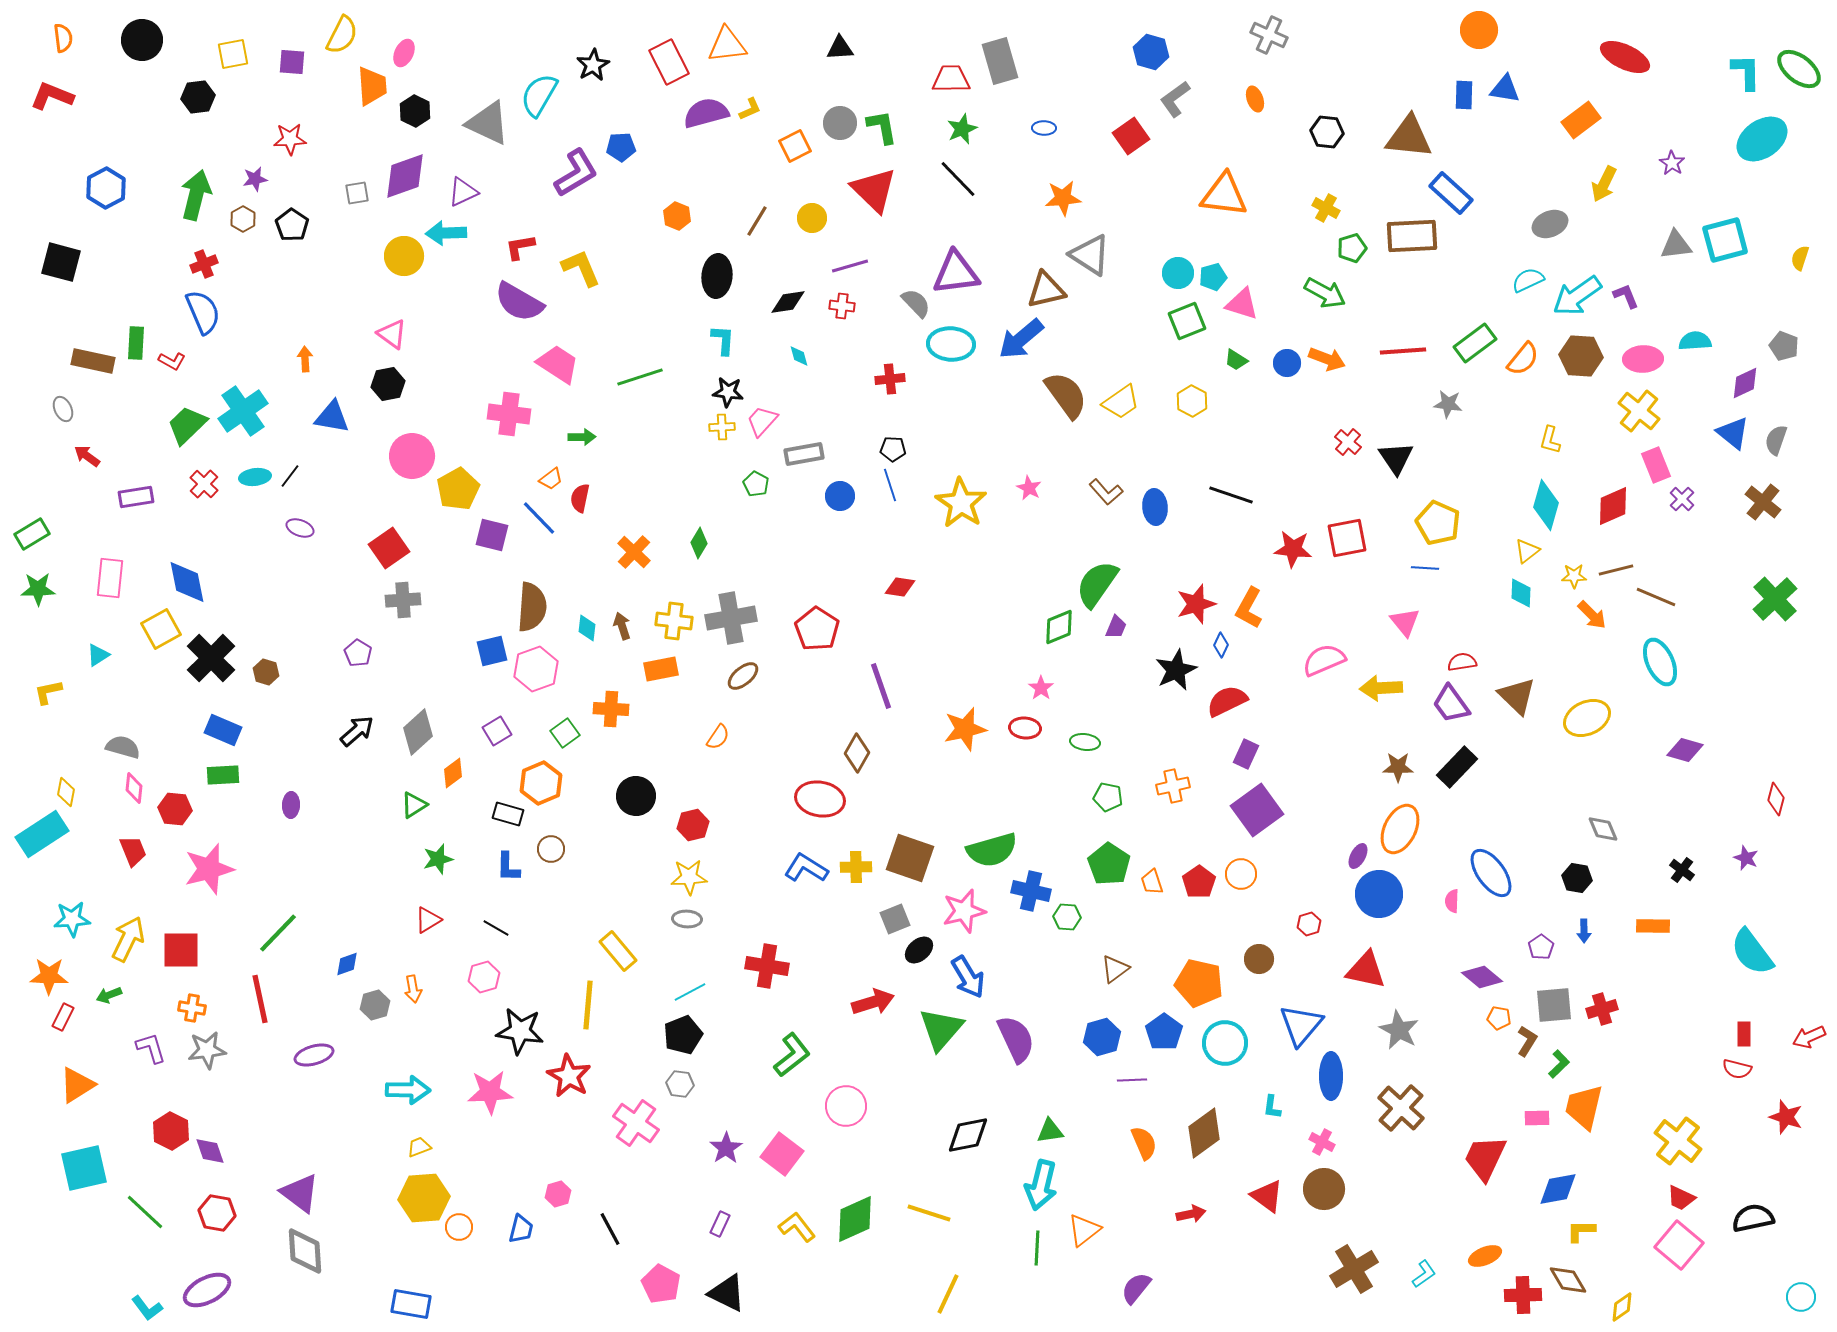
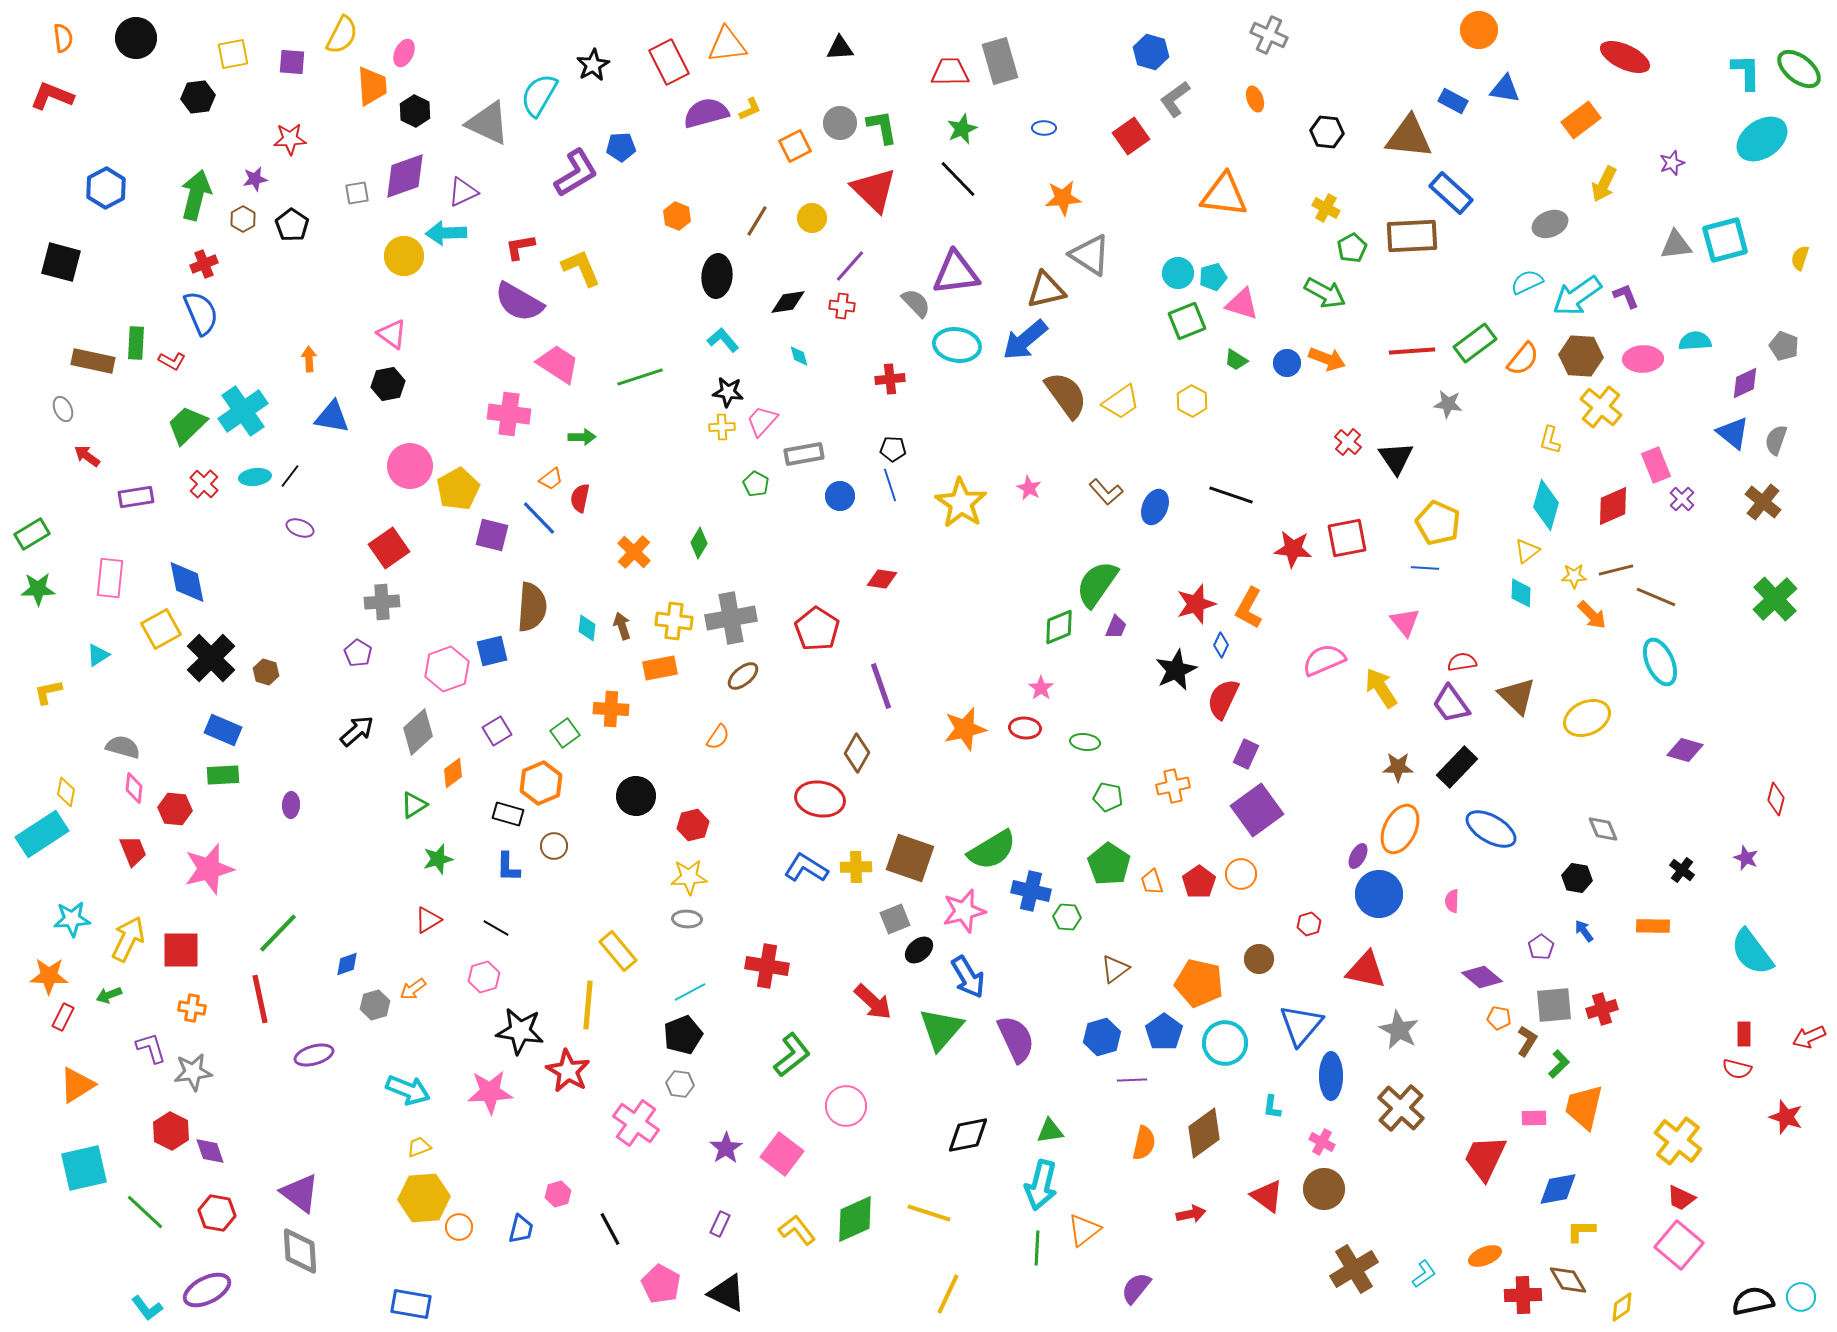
black circle at (142, 40): moved 6 px left, 2 px up
red trapezoid at (951, 79): moved 1 px left, 7 px up
blue rectangle at (1464, 95): moved 11 px left, 6 px down; rotated 64 degrees counterclockwise
purple star at (1672, 163): rotated 20 degrees clockwise
green pentagon at (1352, 248): rotated 12 degrees counterclockwise
purple line at (850, 266): rotated 33 degrees counterclockwise
cyan semicircle at (1528, 280): moved 1 px left, 2 px down
blue semicircle at (203, 312): moved 2 px left, 1 px down
blue arrow at (1021, 339): moved 4 px right, 1 px down
cyan L-shape at (723, 340): rotated 44 degrees counterclockwise
cyan ellipse at (951, 344): moved 6 px right, 1 px down; rotated 6 degrees clockwise
red line at (1403, 351): moved 9 px right
orange arrow at (305, 359): moved 4 px right
yellow cross at (1639, 411): moved 38 px left, 4 px up
pink circle at (412, 456): moved 2 px left, 10 px down
blue ellipse at (1155, 507): rotated 28 degrees clockwise
red diamond at (900, 587): moved 18 px left, 8 px up
gray cross at (403, 600): moved 21 px left, 2 px down
pink hexagon at (536, 669): moved 89 px left
orange rectangle at (661, 669): moved 1 px left, 1 px up
yellow arrow at (1381, 688): rotated 60 degrees clockwise
red semicircle at (1227, 701): moved 4 px left, 2 px up; rotated 39 degrees counterclockwise
brown circle at (551, 849): moved 3 px right, 3 px up
green semicircle at (992, 850): rotated 15 degrees counterclockwise
blue ellipse at (1491, 873): moved 44 px up; rotated 24 degrees counterclockwise
blue arrow at (1584, 931): rotated 145 degrees clockwise
orange arrow at (413, 989): rotated 64 degrees clockwise
red arrow at (873, 1002): rotated 60 degrees clockwise
gray star at (207, 1050): moved 14 px left, 22 px down
red star at (569, 1076): moved 1 px left, 5 px up
cyan arrow at (408, 1090): rotated 21 degrees clockwise
pink rectangle at (1537, 1118): moved 3 px left
orange semicircle at (1144, 1143): rotated 36 degrees clockwise
black semicircle at (1753, 1218): moved 83 px down
yellow L-shape at (797, 1227): moved 3 px down
gray diamond at (305, 1251): moved 5 px left
